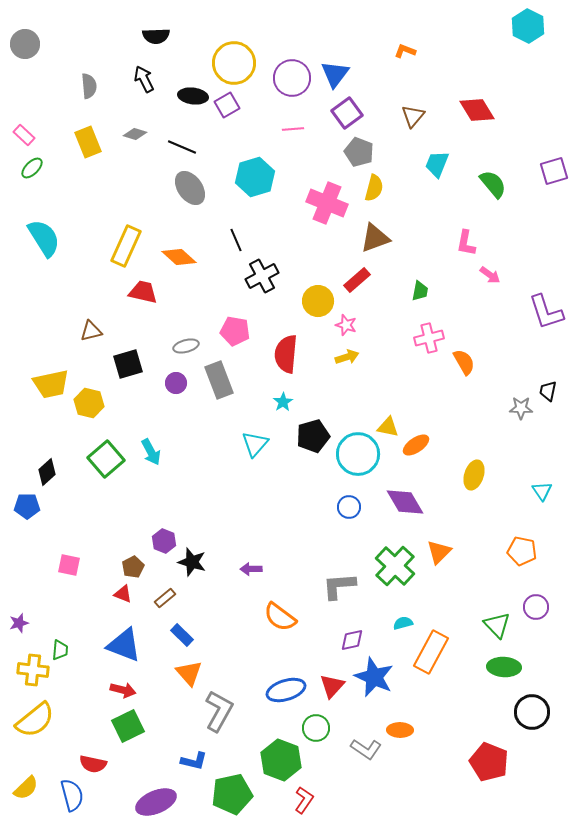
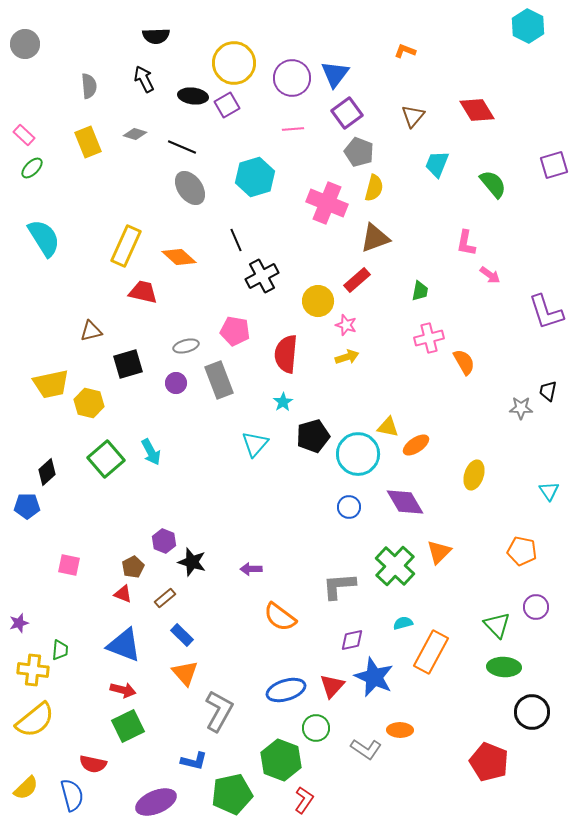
purple square at (554, 171): moved 6 px up
cyan triangle at (542, 491): moved 7 px right
orange triangle at (189, 673): moved 4 px left
